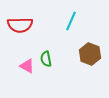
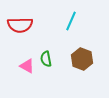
brown hexagon: moved 8 px left, 5 px down
